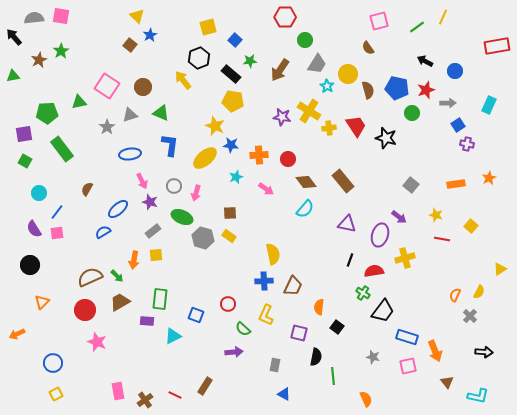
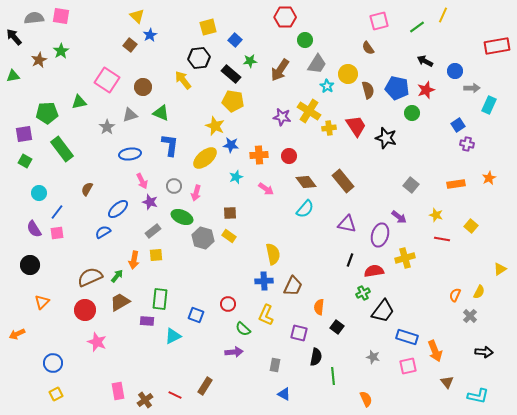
yellow line at (443, 17): moved 2 px up
black hexagon at (199, 58): rotated 15 degrees clockwise
pink square at (107, 86): moved 6 px up
gray arrow at (448, 103): moved 24 px right, 15 px up
red circle at (288, 159): moved 1 px right, 3 px up
green arrow at (117, 276): rotated 96 degrees counterclockwise
green cross at (363, 293): rotated 32 degrees clockwise
